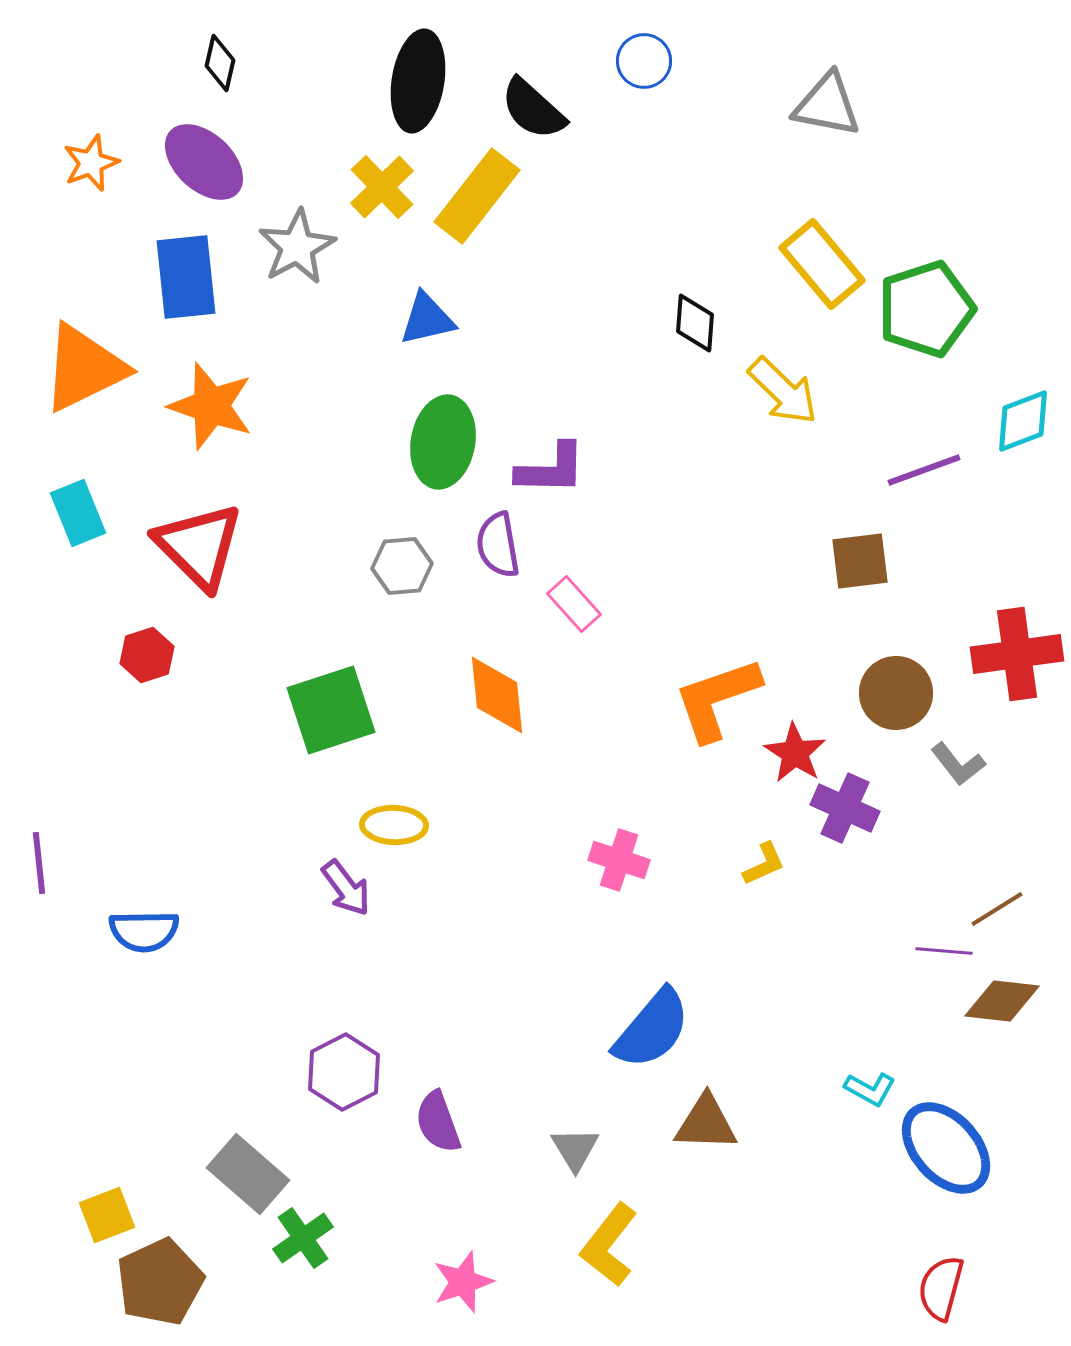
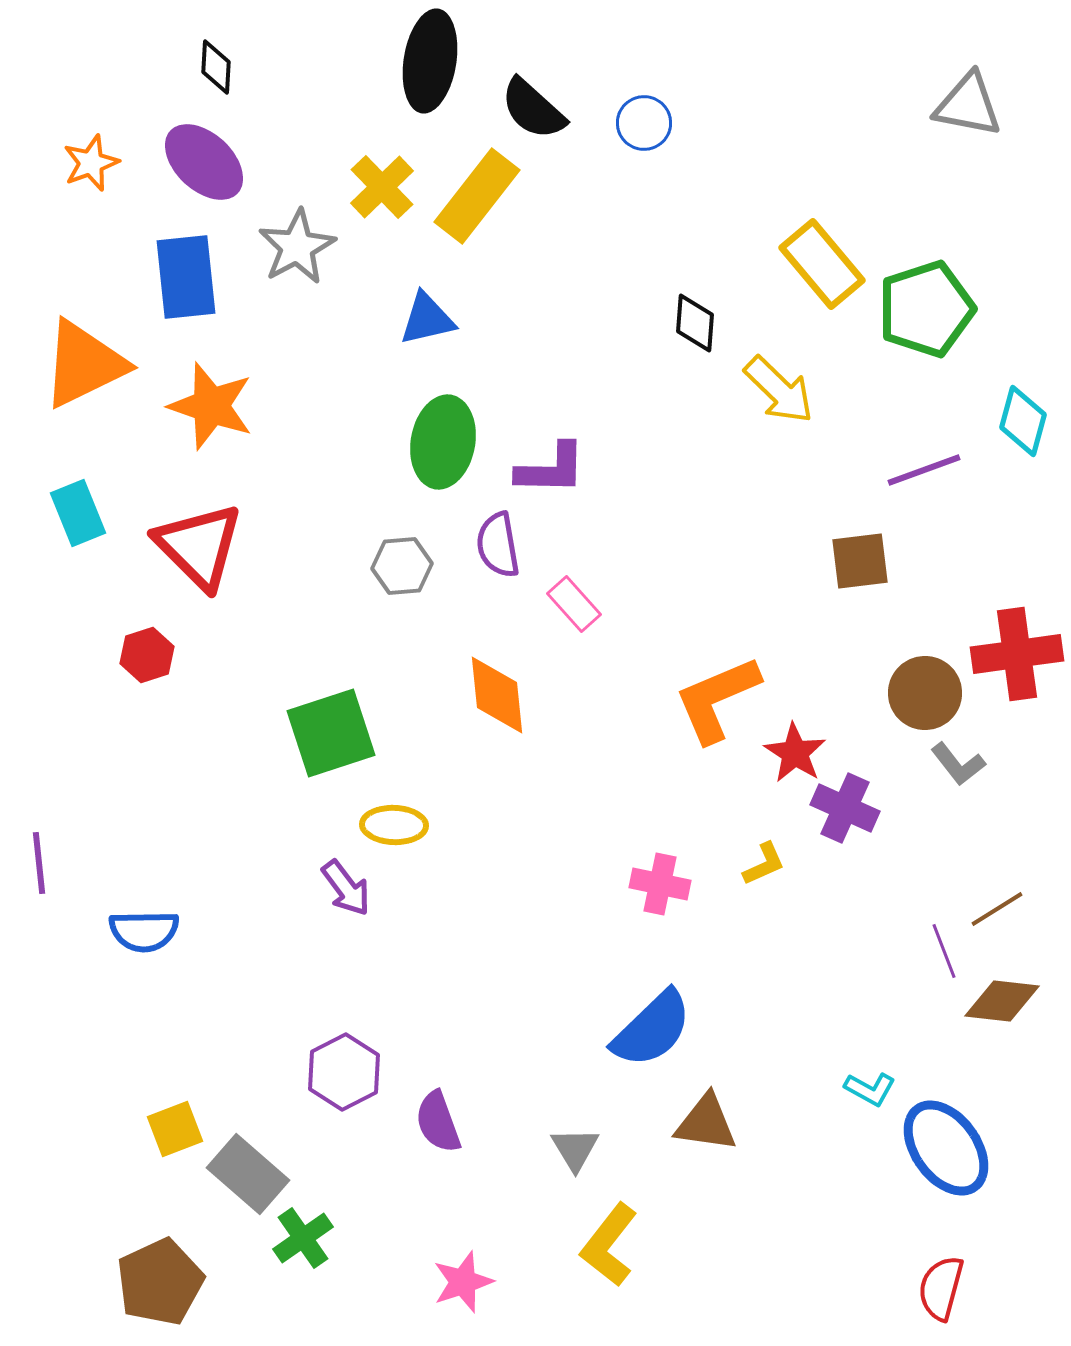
blue circle at (644, 61): moved 62 px down
black diamond at (220, 63): moved 4 px left, 4 px down; rotated 10 degrees counterclockwise
black ellipse at (418, 81): moved 12 px right, 20 px up
gray triangle at (827, 105): moved 141 px right
orange triangle at (84, 368): moved 4 px up
yellow arrow at (783, 391): moved 4 px left, 1 px up
cyan diamond at (1023, 421): rotated 54 degrees counterclockwise
brown circle at (896, 693): moved 29 px right
orange L-shape at (717, 699): rotated 4 degrees counterclockwise
green square at (331, 710): moved 23 px down
pink cross at (619, 860): moved 41 px right, 24 px down; rotated 6 degrees counterclockwise
purple line at (944, 951): rotated 64 degrees clockwise
blue semicircle at (652, 1029): rotated 6 degrees clockwise
brown triangle at (706, 1123): rotated 6 degrees clockwise
blue ellipse at (946, 1148): rotated 6 degrees clockwise
yellow square at (107, 1215): moved 68 px right, 86 px up
